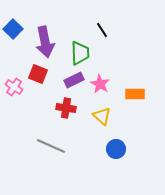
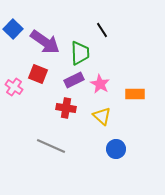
purple arrow: rotated 44 degrees counterclockwise
